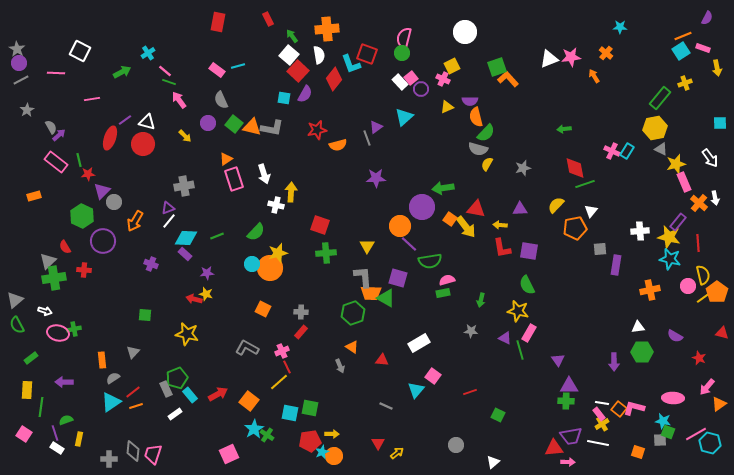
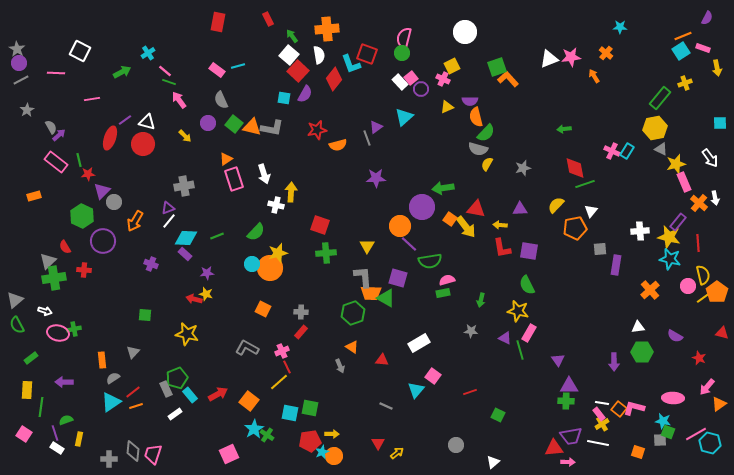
orange cross at (650, 290): rotated 30 degrees counterclockwise
